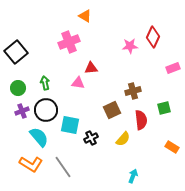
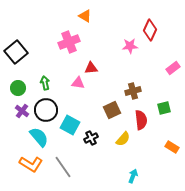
red diamond: moved 3 px left, 7 px up
pink rectangle: rotated 16 degrees counterclockwise
purple cross: rotated 32 degrees counterclockwise
cyan square: rotated 18 degrees clockwise
